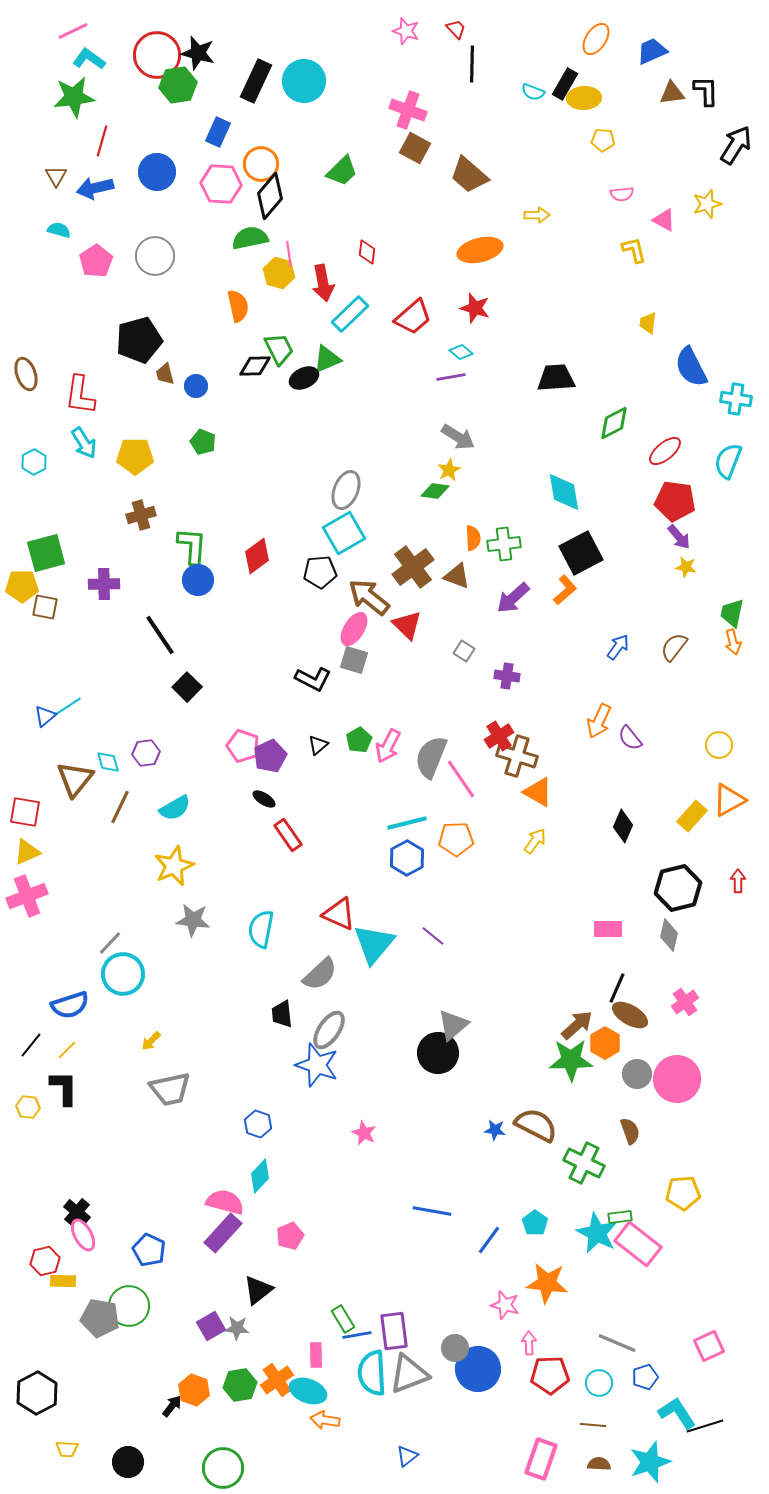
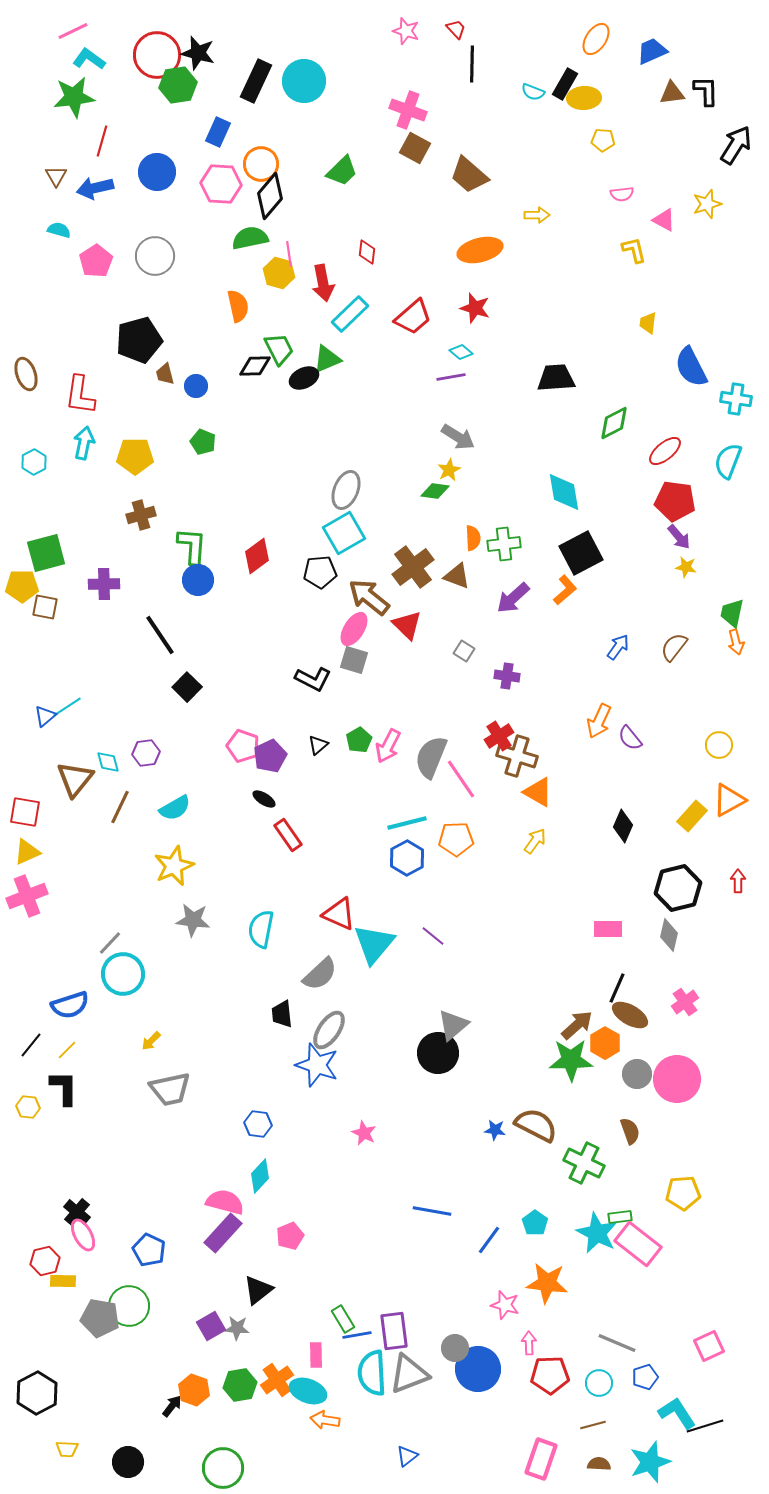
cyan arrow at (84, 443): rotated 136 degrees counterclockwise
orange arrow at (733, 642): moved 3 px right
blue hexagon at (258, 1124): rotated 12 degrees counterclockwise
brown line at (593, 1425): rotated 20 degrees counterclockwise
